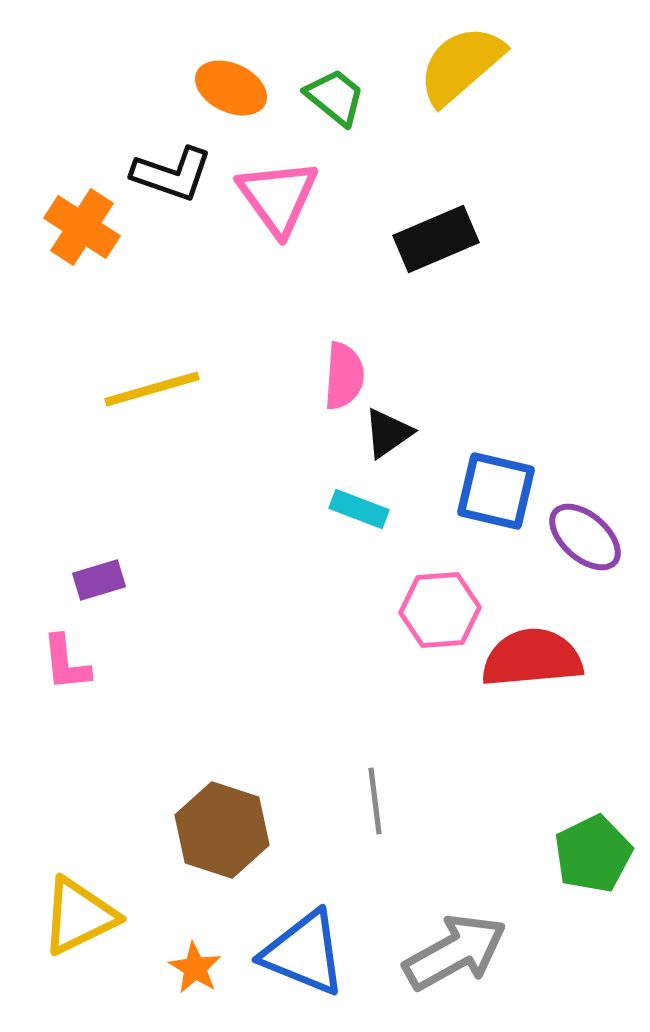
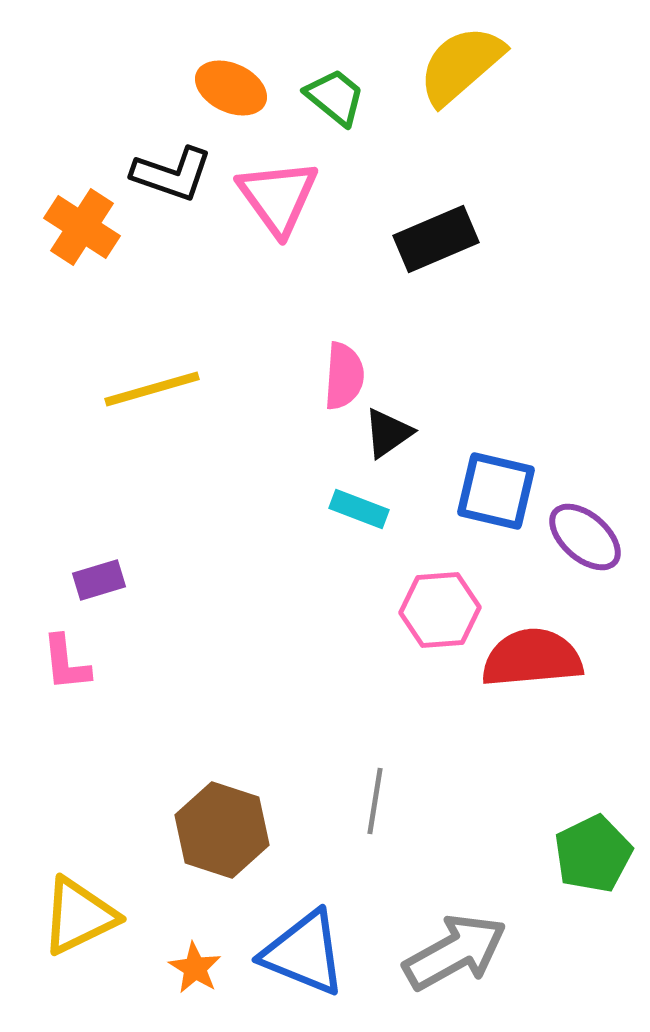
gray line: rotated 16 degrees clockwise
